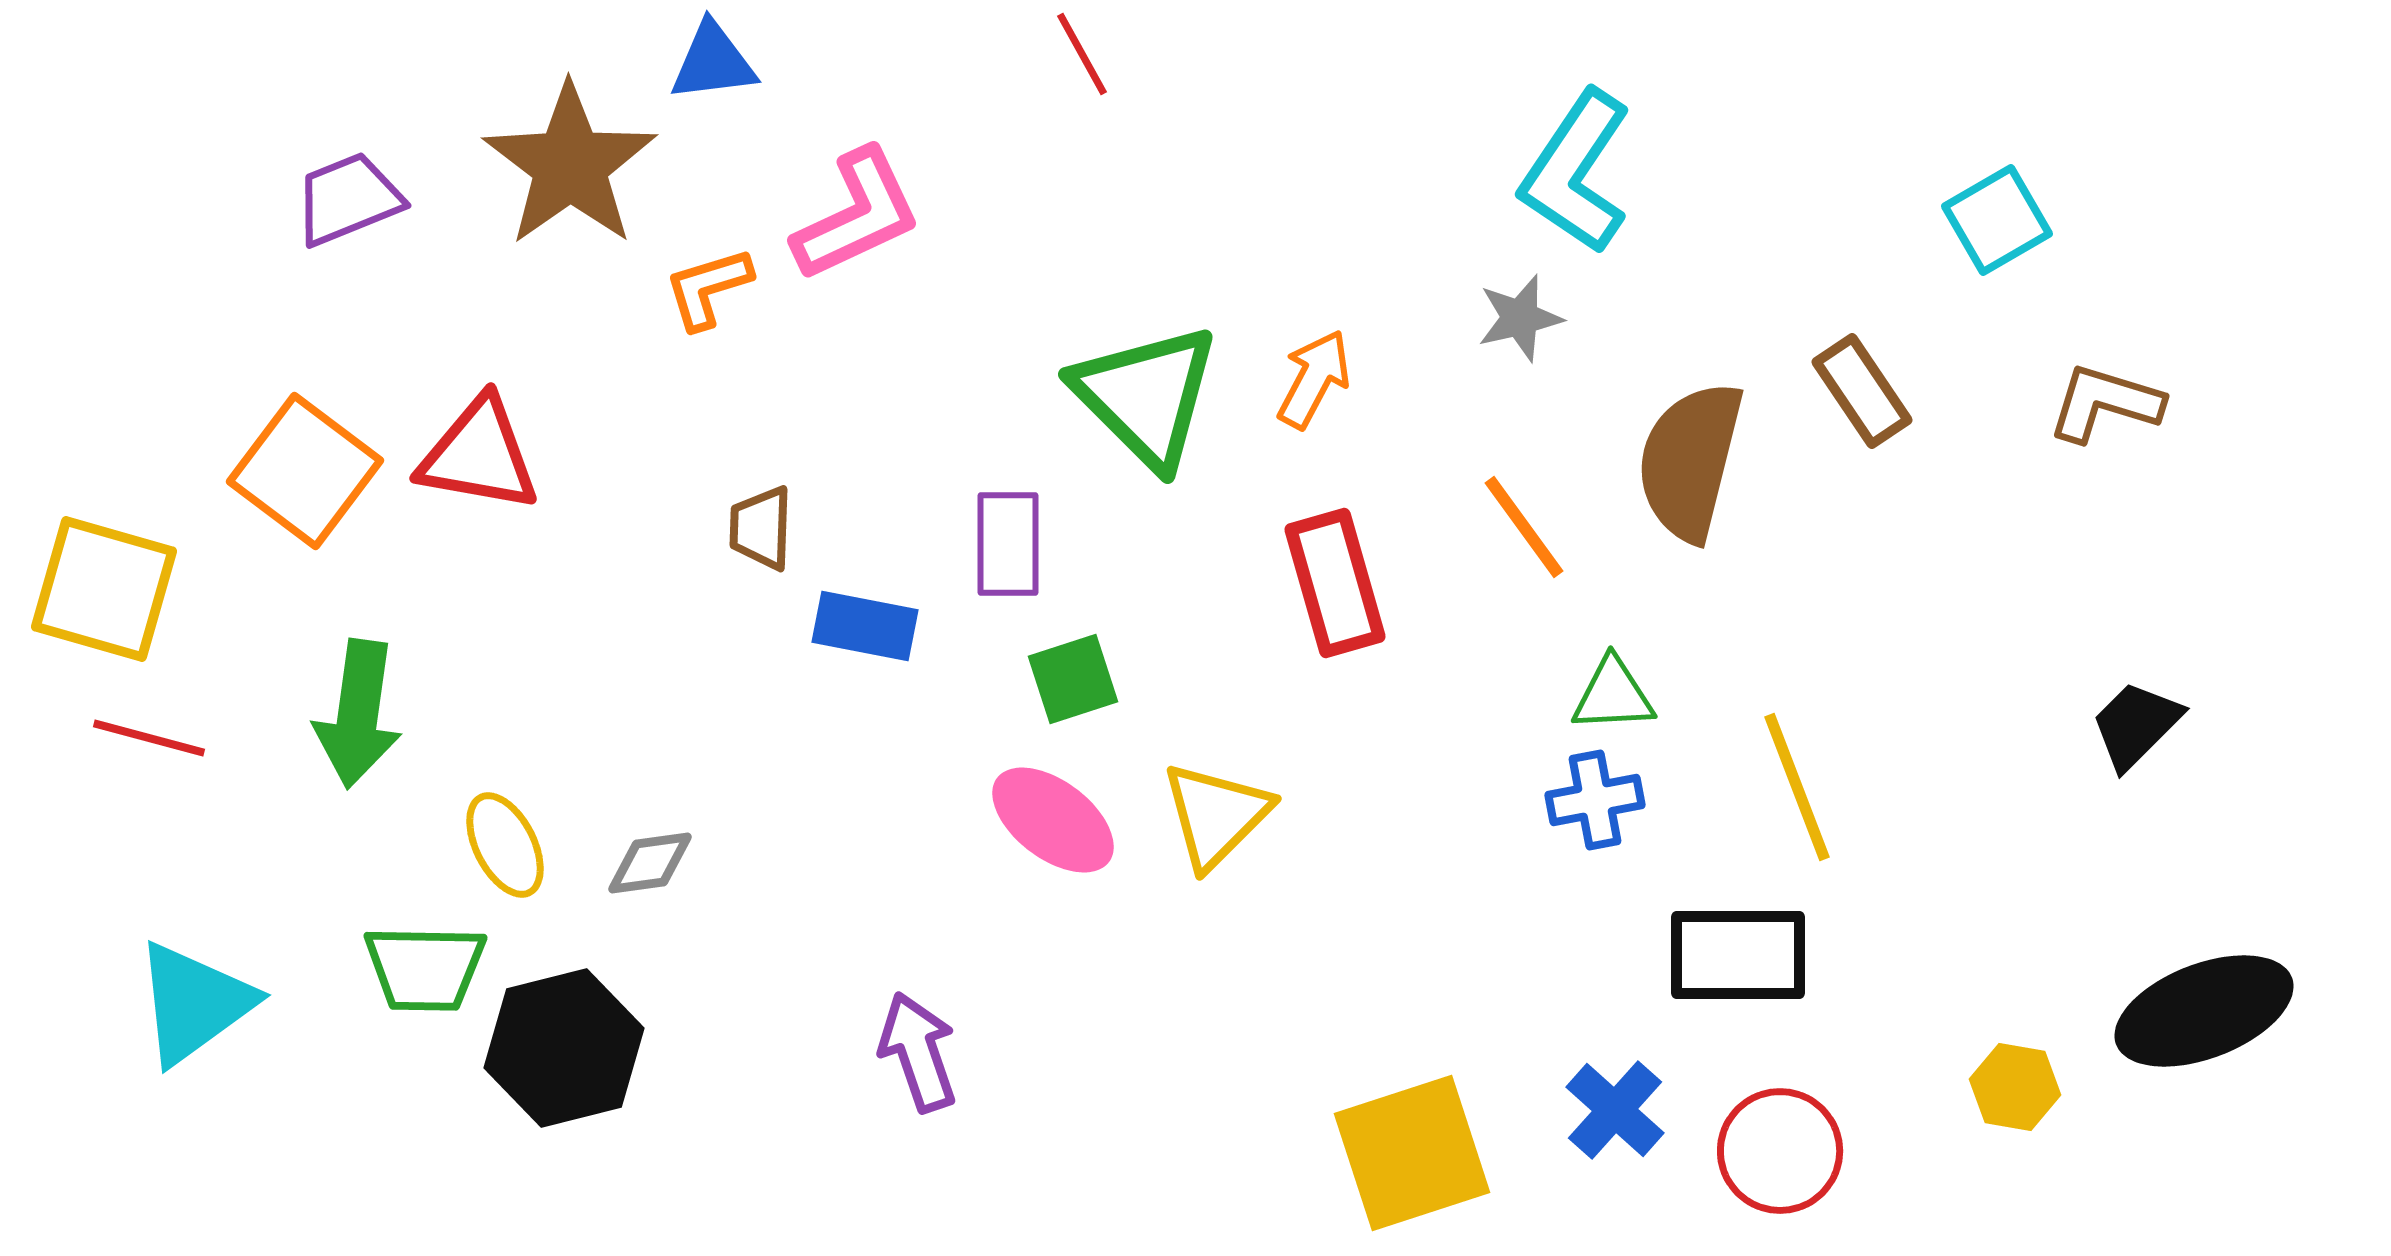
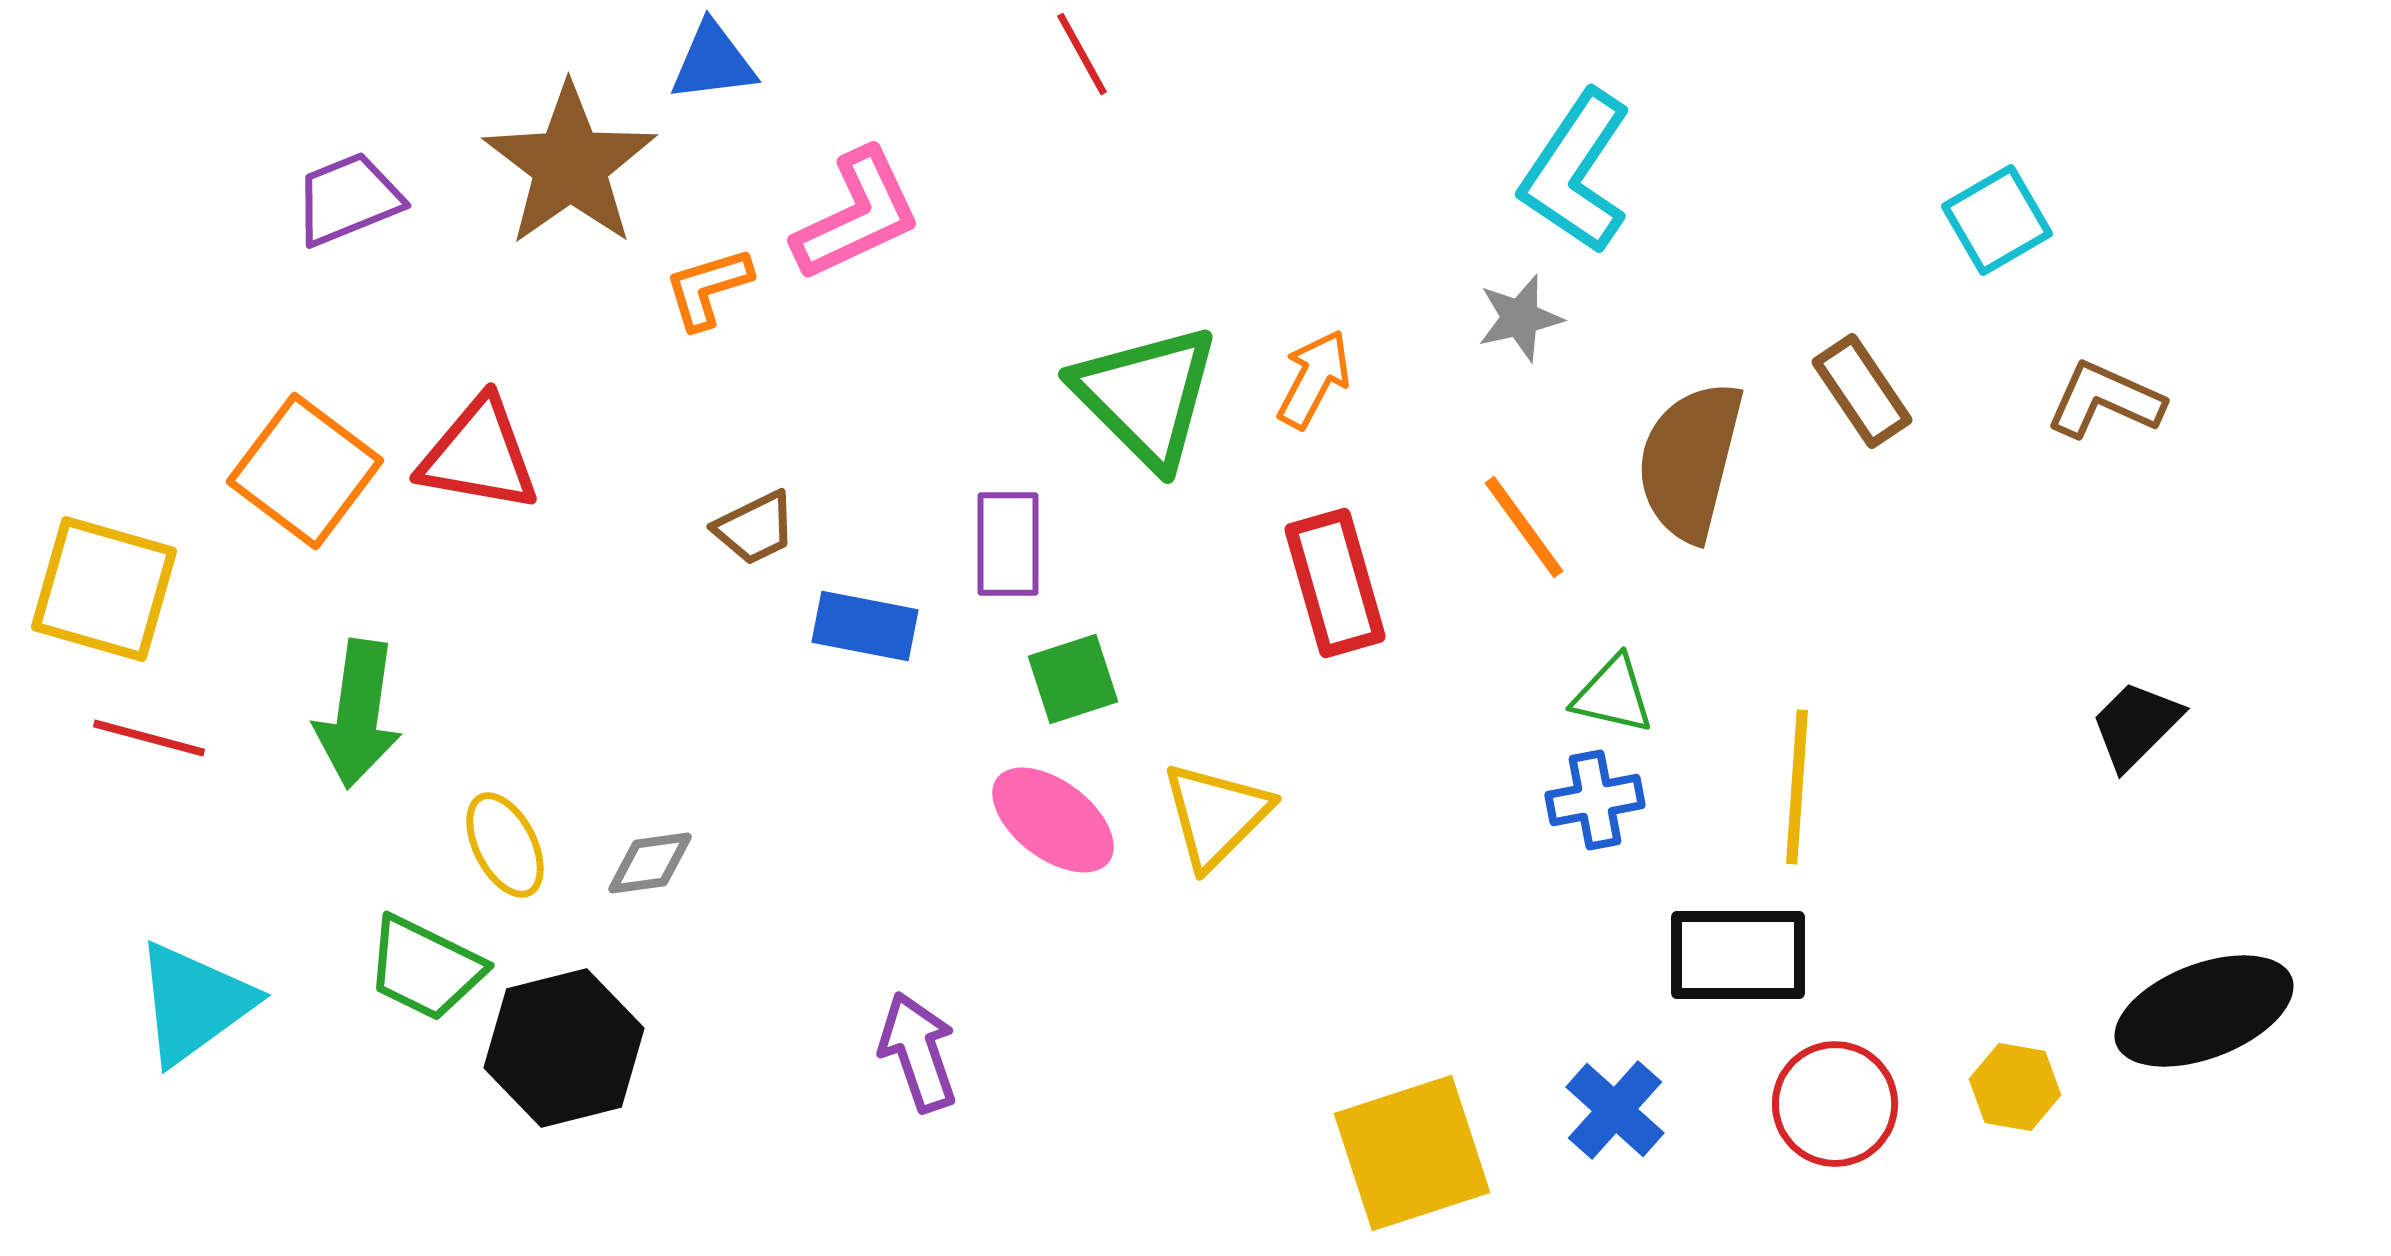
brown L-shape at (2105, 403): moved 3 px up; rotated 7 degrees clockwise
brown trapezoid at (761, 528): moved 6 px left; rotated 118 degrees counterclockwise
green triangle at (1613, 695): rotated 16 degrees clockwise
yellow line at (1797, 787): rotated 25 degrees clockwise
green trapezoid at (425, 968): rotated 25 degrees clockwise
red circle at (1780, 1151): moved 55 px right, 47 px up
